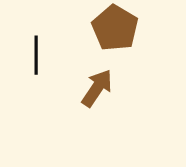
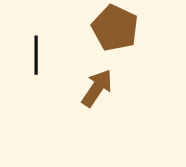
brown pentagon: rotated 6 degrees counterclockwise
